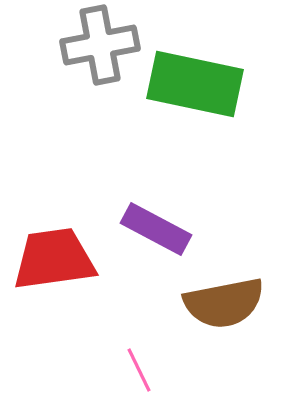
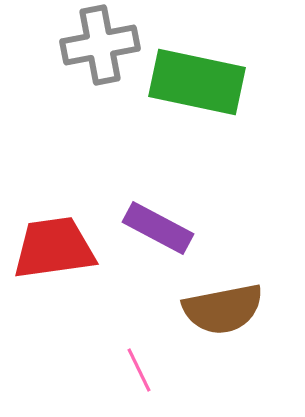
green rectangle: moved 2 px right, 2 px up
purple rectangle: moved 2 px right, 1 px up
red trapezoid: moved 11 px up
brown semicircle: moved 1 px left, 6 px down
